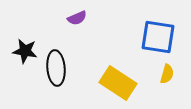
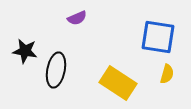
black ellipse: moved 2 px down; rotated 16 degrees clockwise
